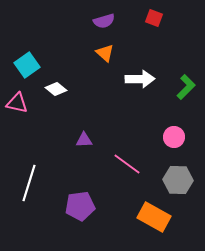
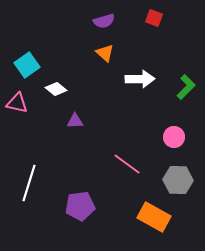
purple triangle: moved 9 px left, 19 px up
